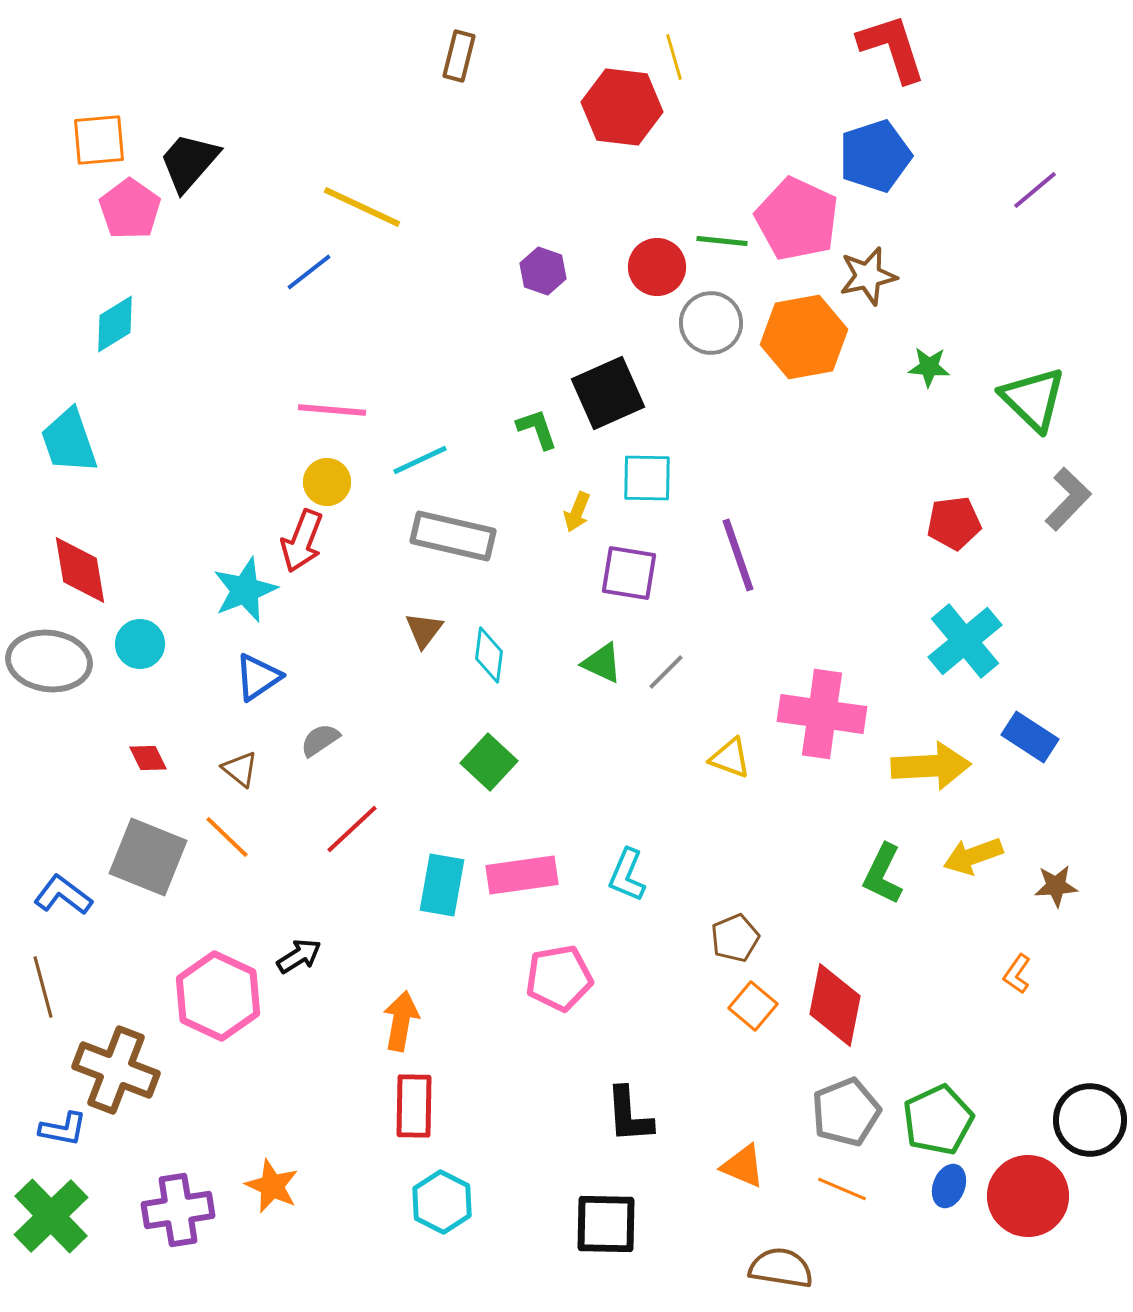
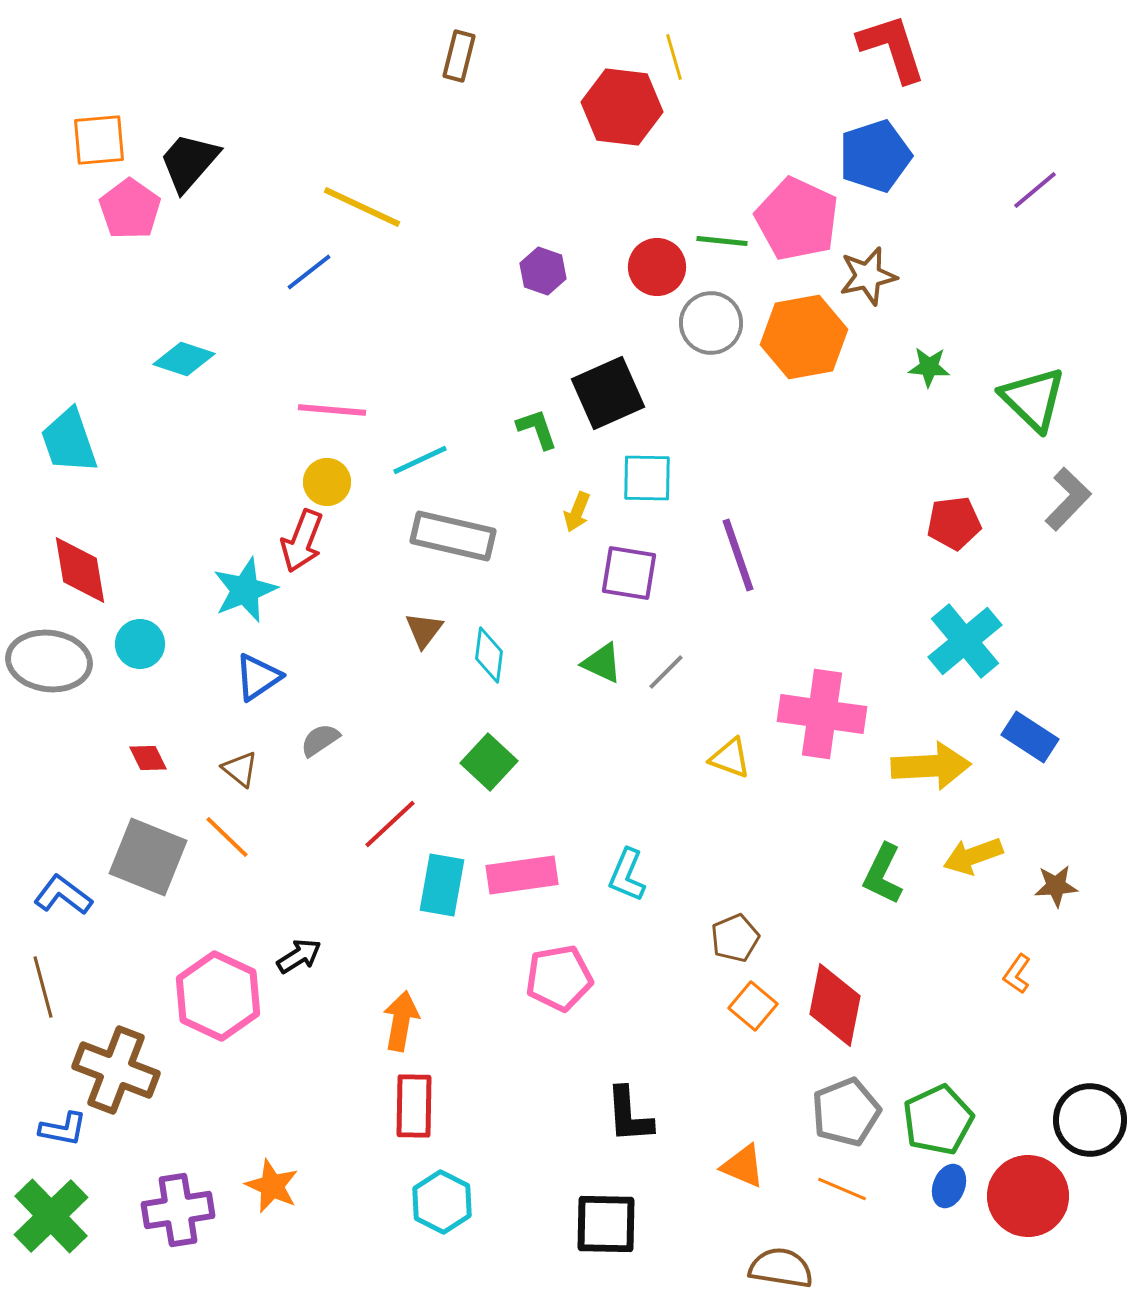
cyan diamond at (115, 324): moved 69 px right, 35 px down; rotated 50 degrees clockwise
red line at (352, 829): moved 38 px right, 5 px up
